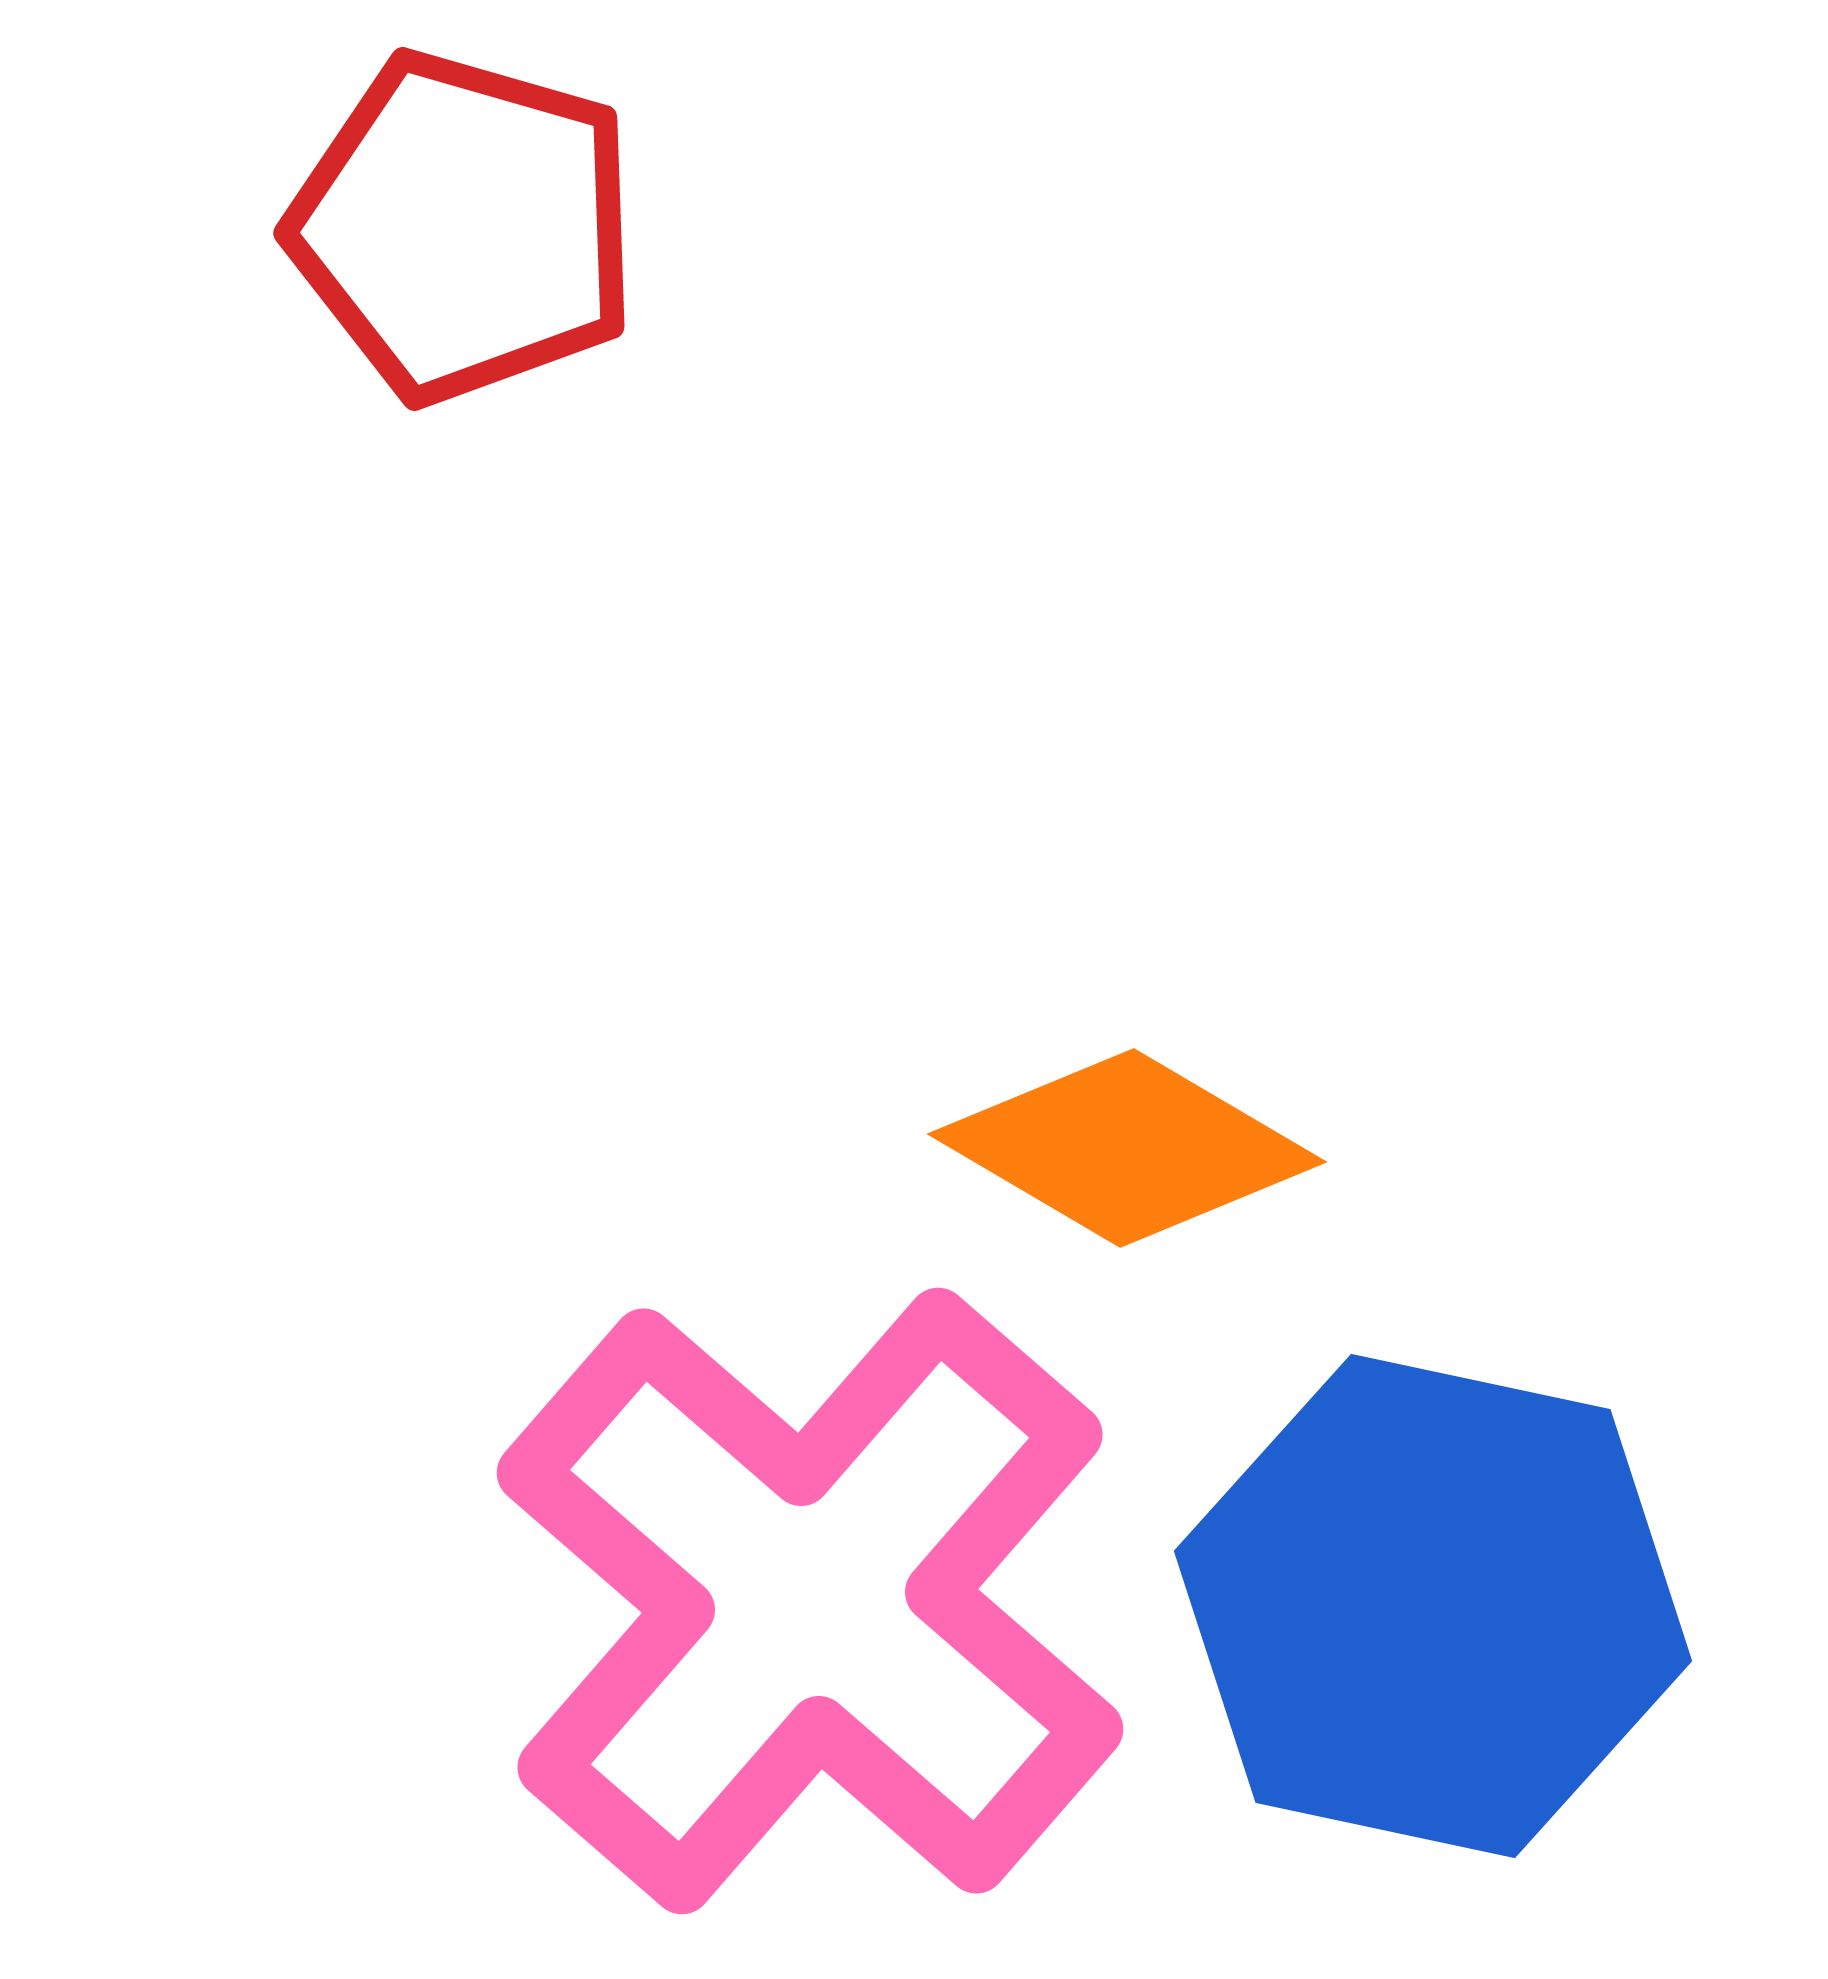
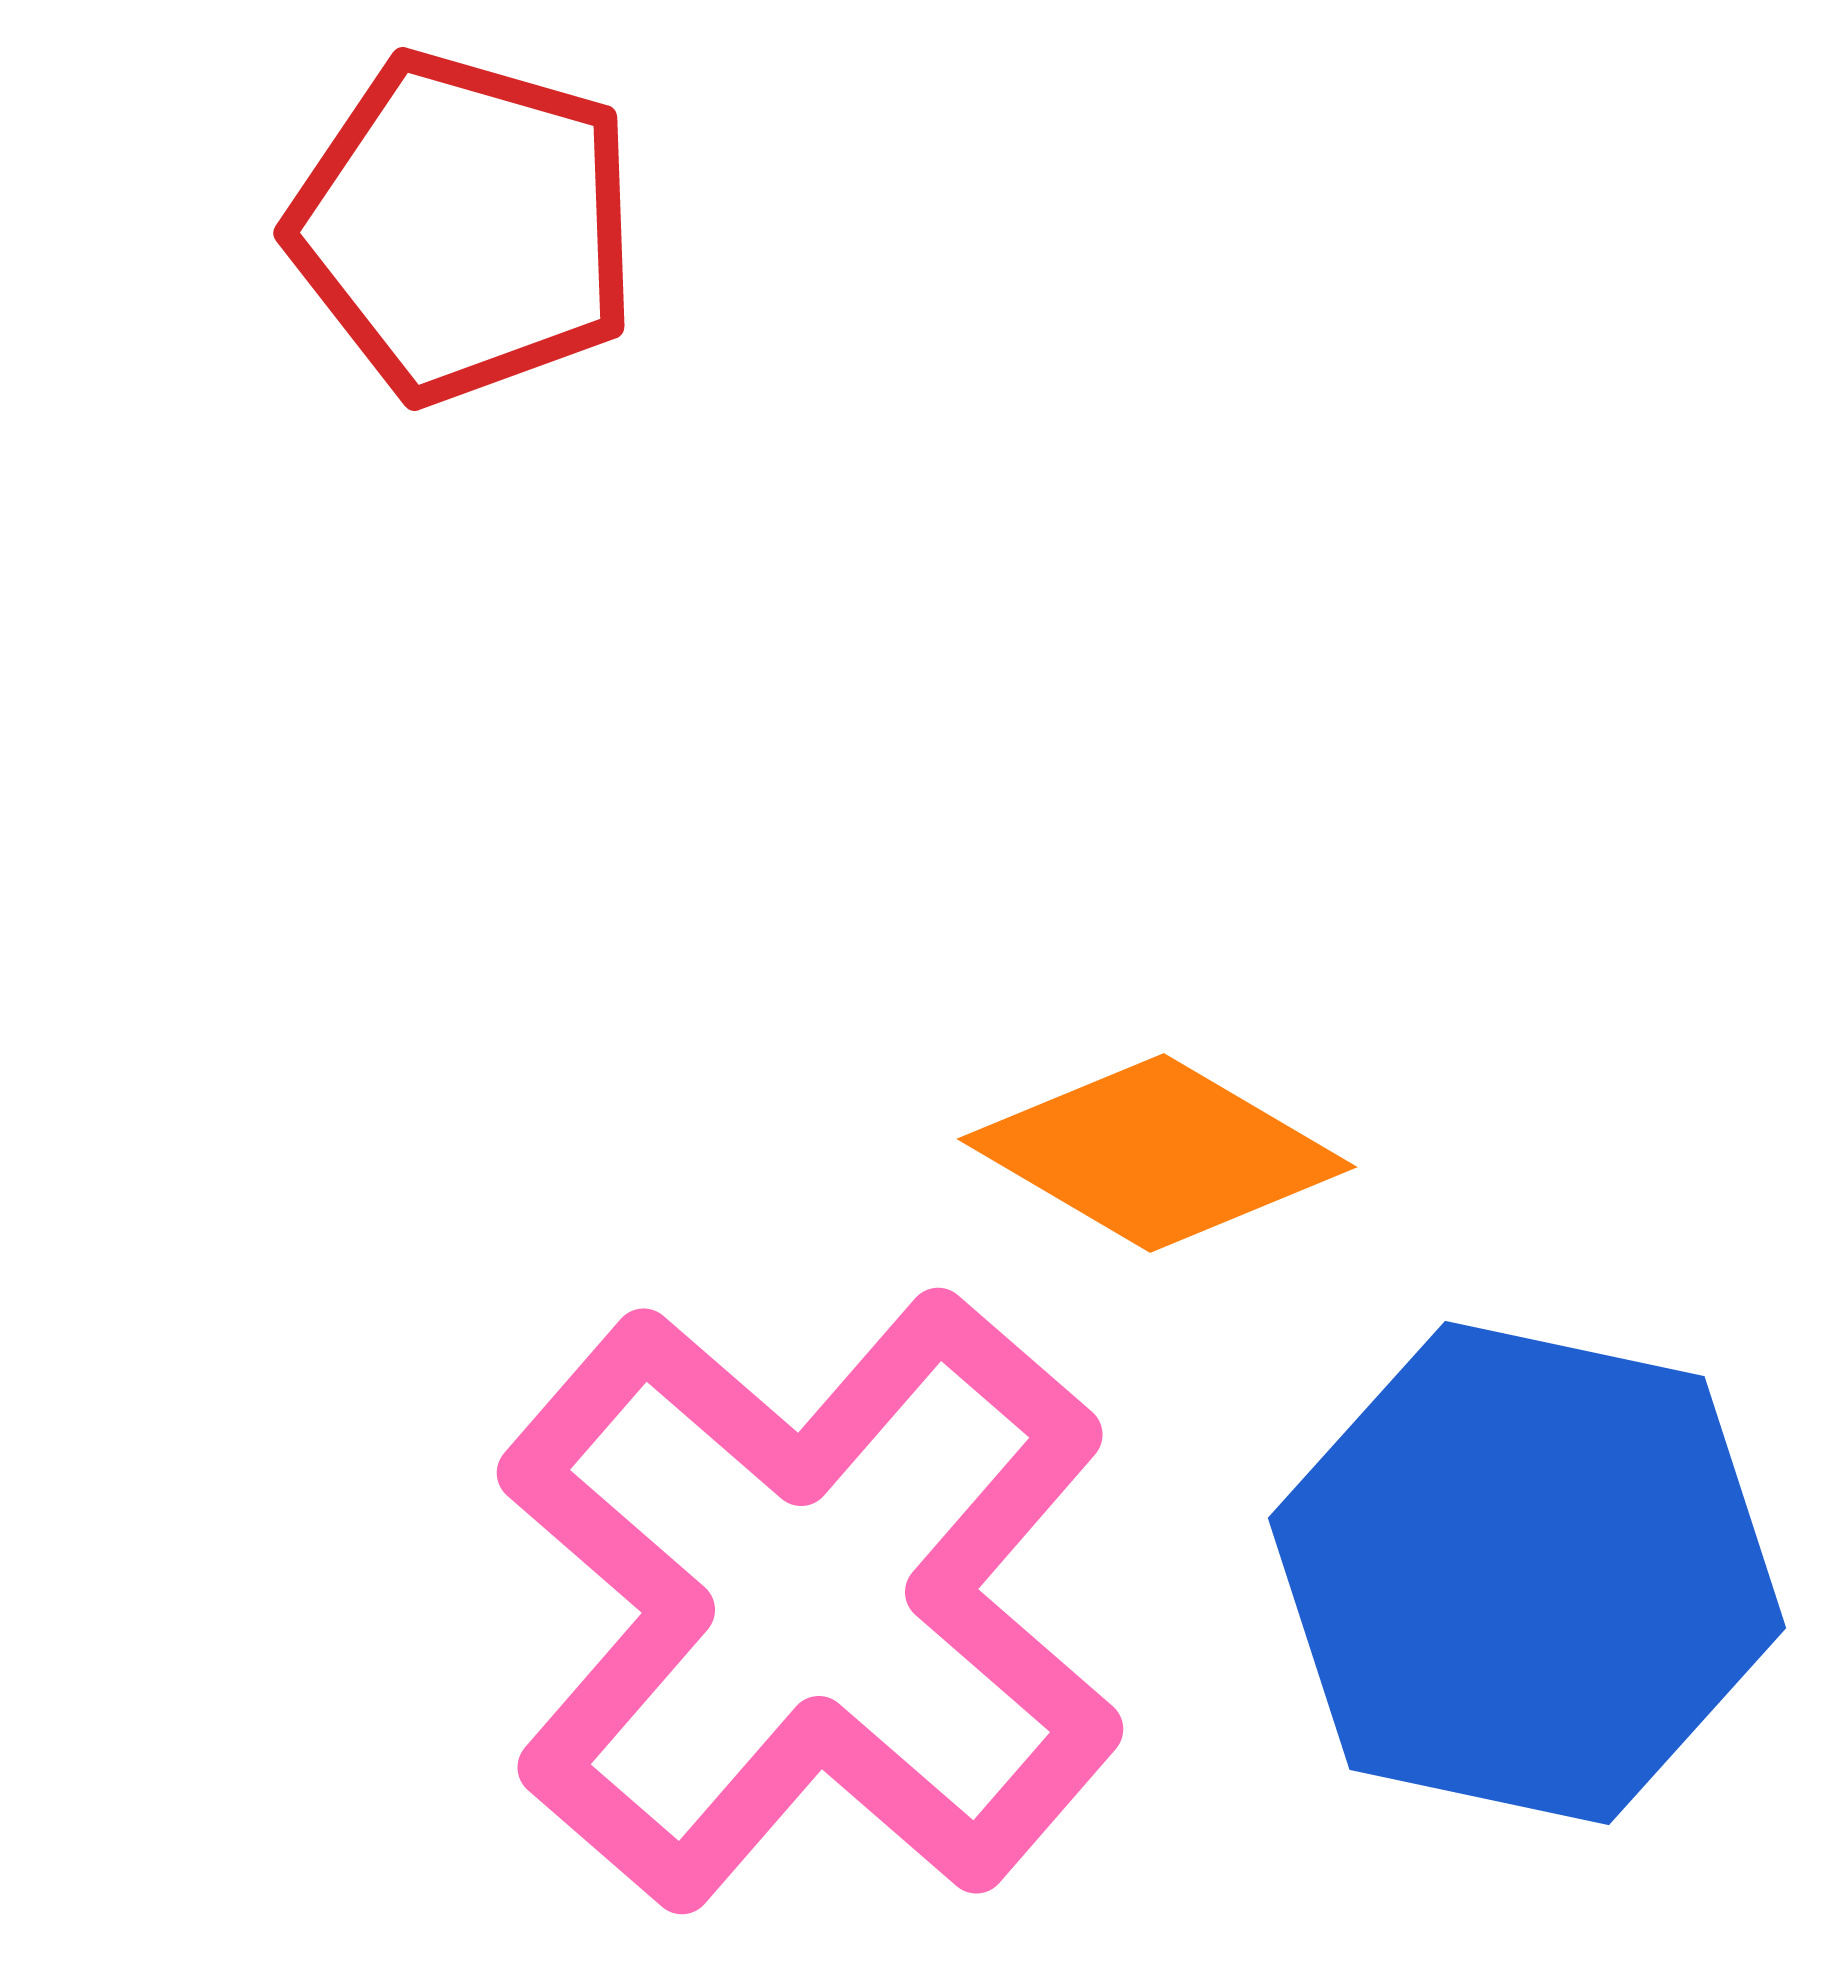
orange diamond: moved 30 px right, 5 px down
blue hexagon: moved 94 px right, 33 px up
